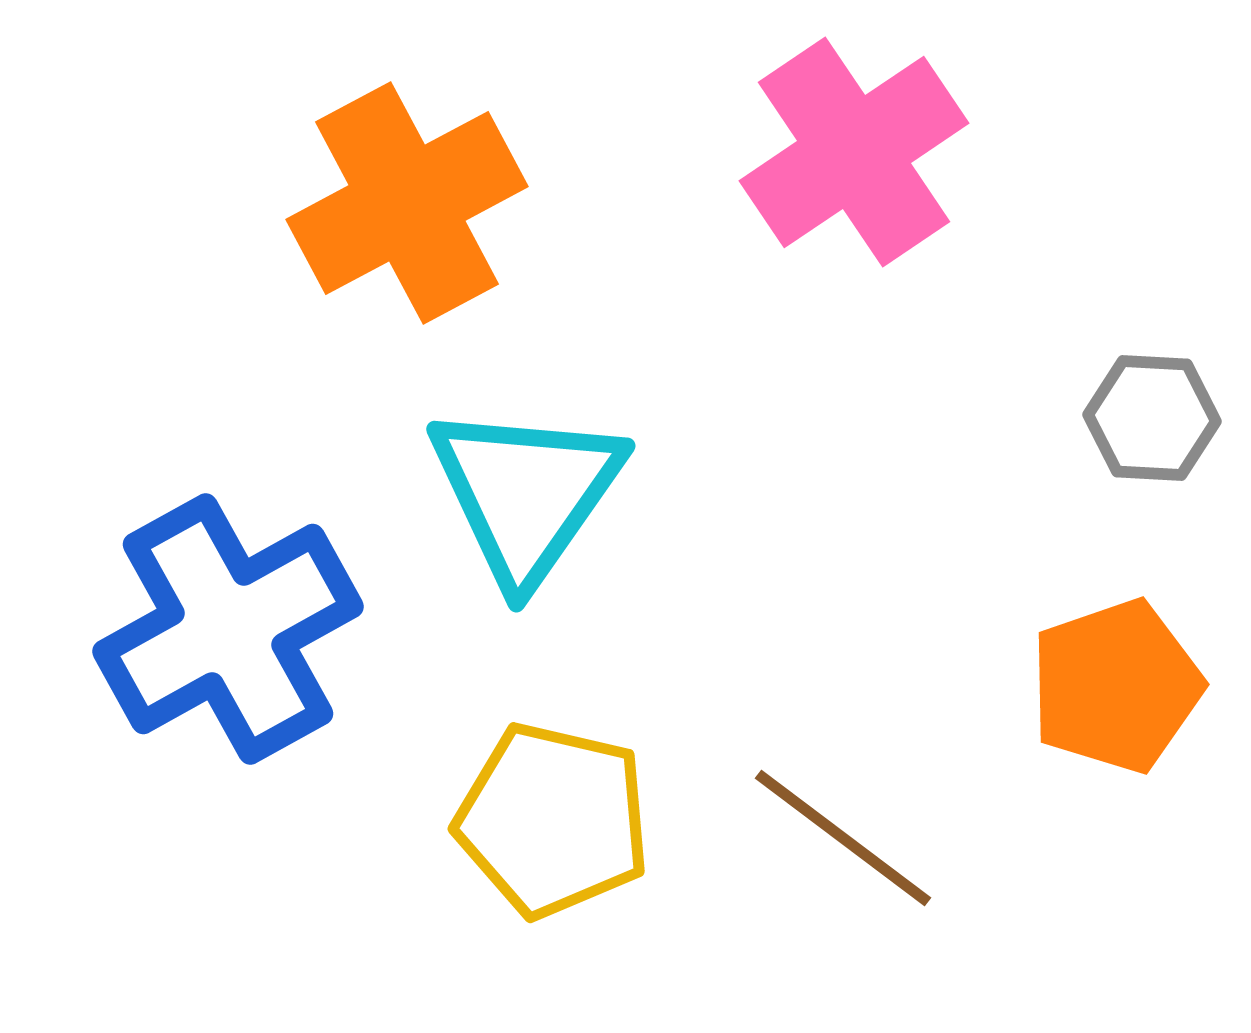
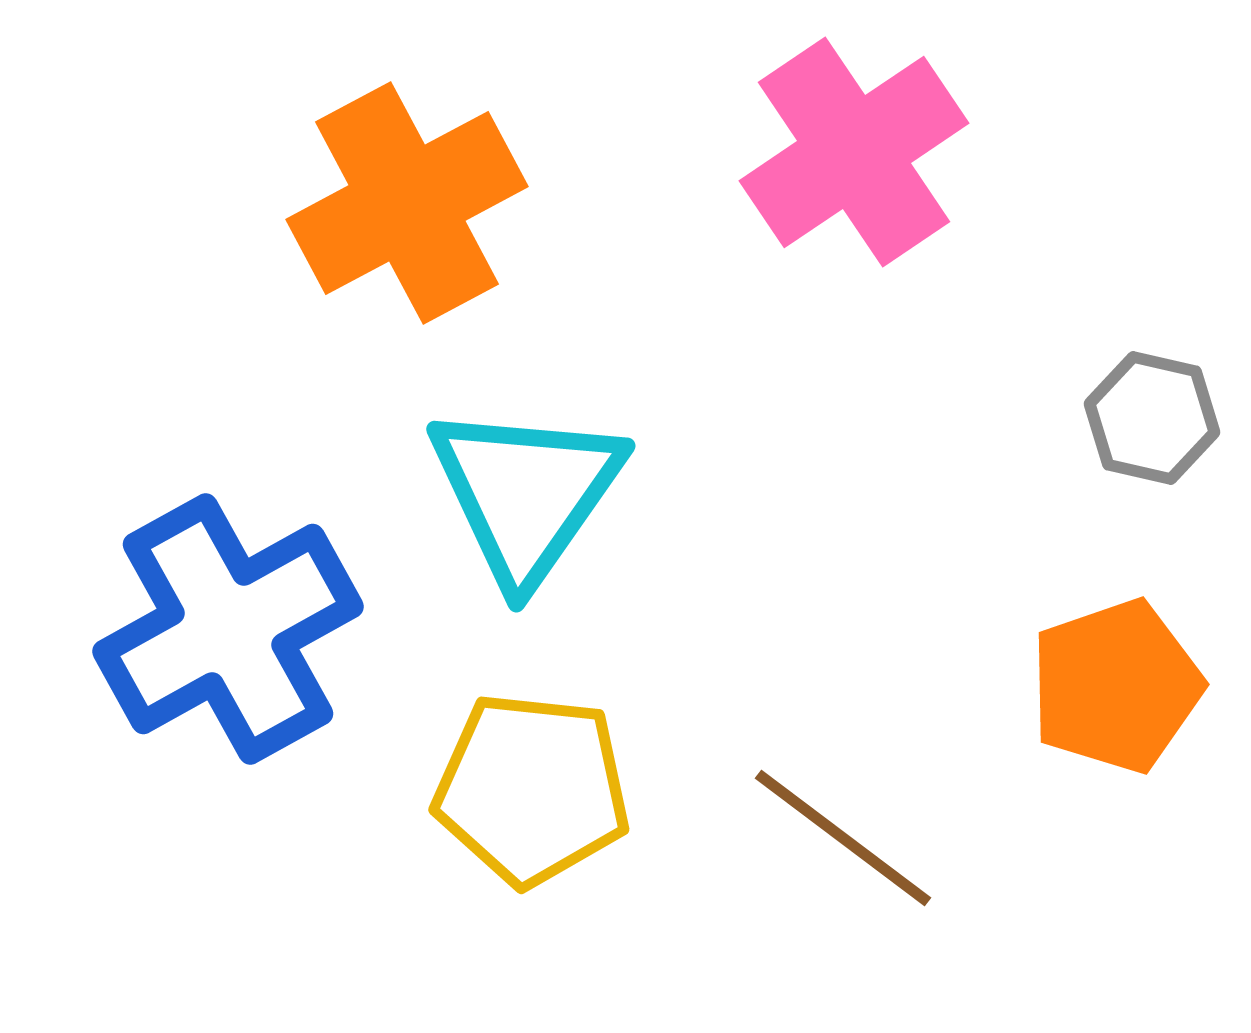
gray hexagon: rotated 10 degrees clockwise
yellow pentagon: moved 21 px left, 31 px up; rotated 7 degrees counterclockwise
